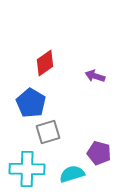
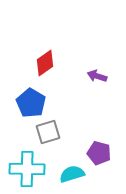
purple arrow: moved 2 px right
